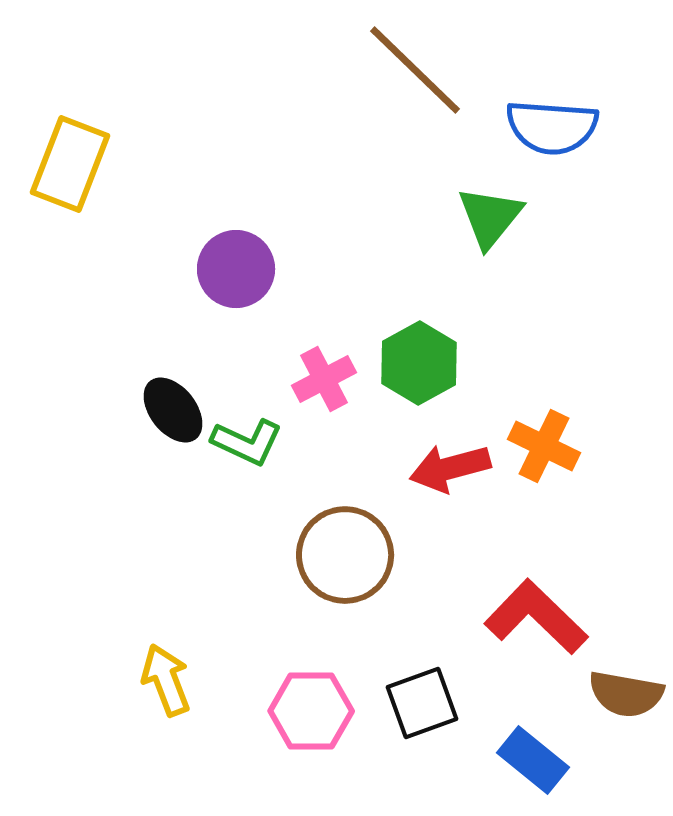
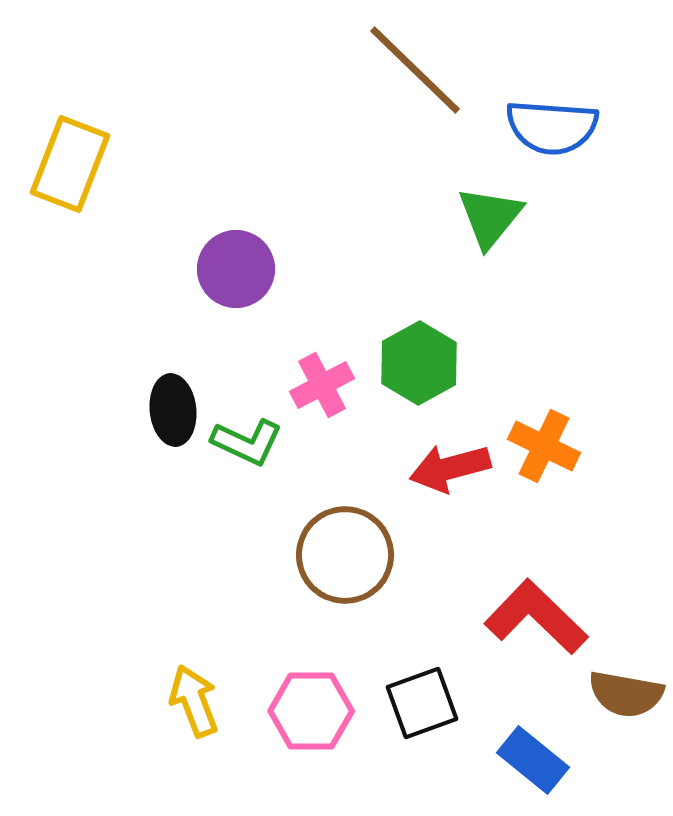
pink cross: moved 2 px left, 6 px down
black ellipse: rotated 32 degrees clockwise
yellow arrow: moved 28 px right, 21 px down
